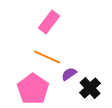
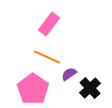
pink rectangle: moved 2 px down
